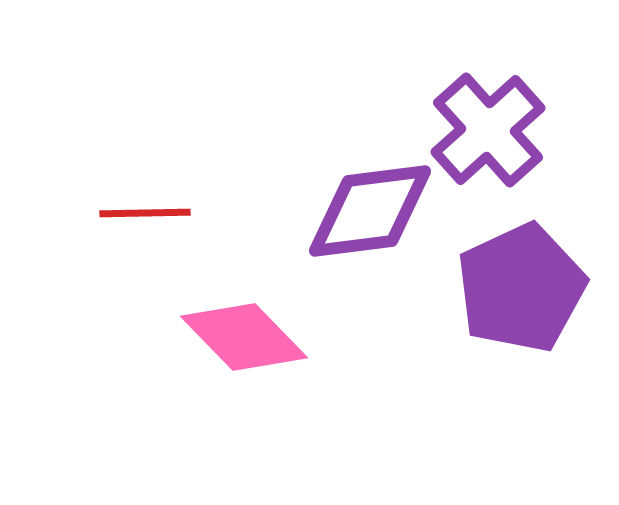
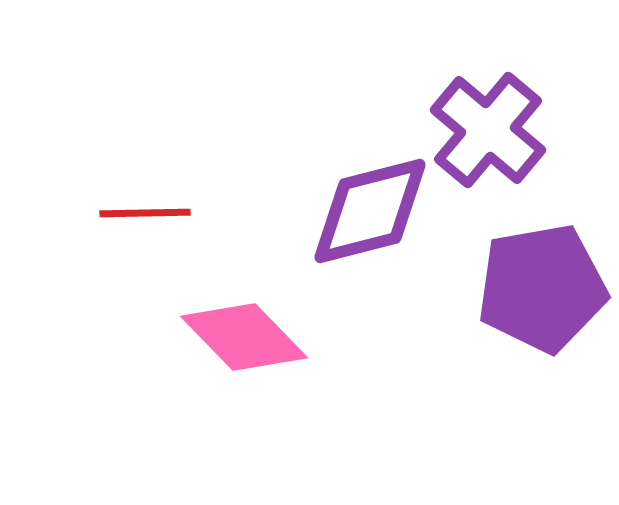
purple cross: rotated 8 degrees counterclockwise
purple diamond: rotated 7 degrees counterclockwise
purple pentagon: moved 21 px right; rotated 15 degrees clockwise
